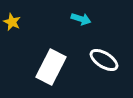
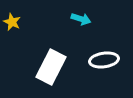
white ellipse: rotated 40 degrees counterclockwise
